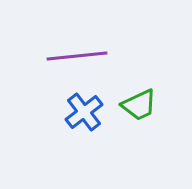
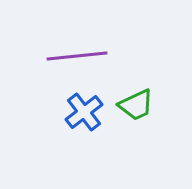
green trapezoid: moved 3 px left
